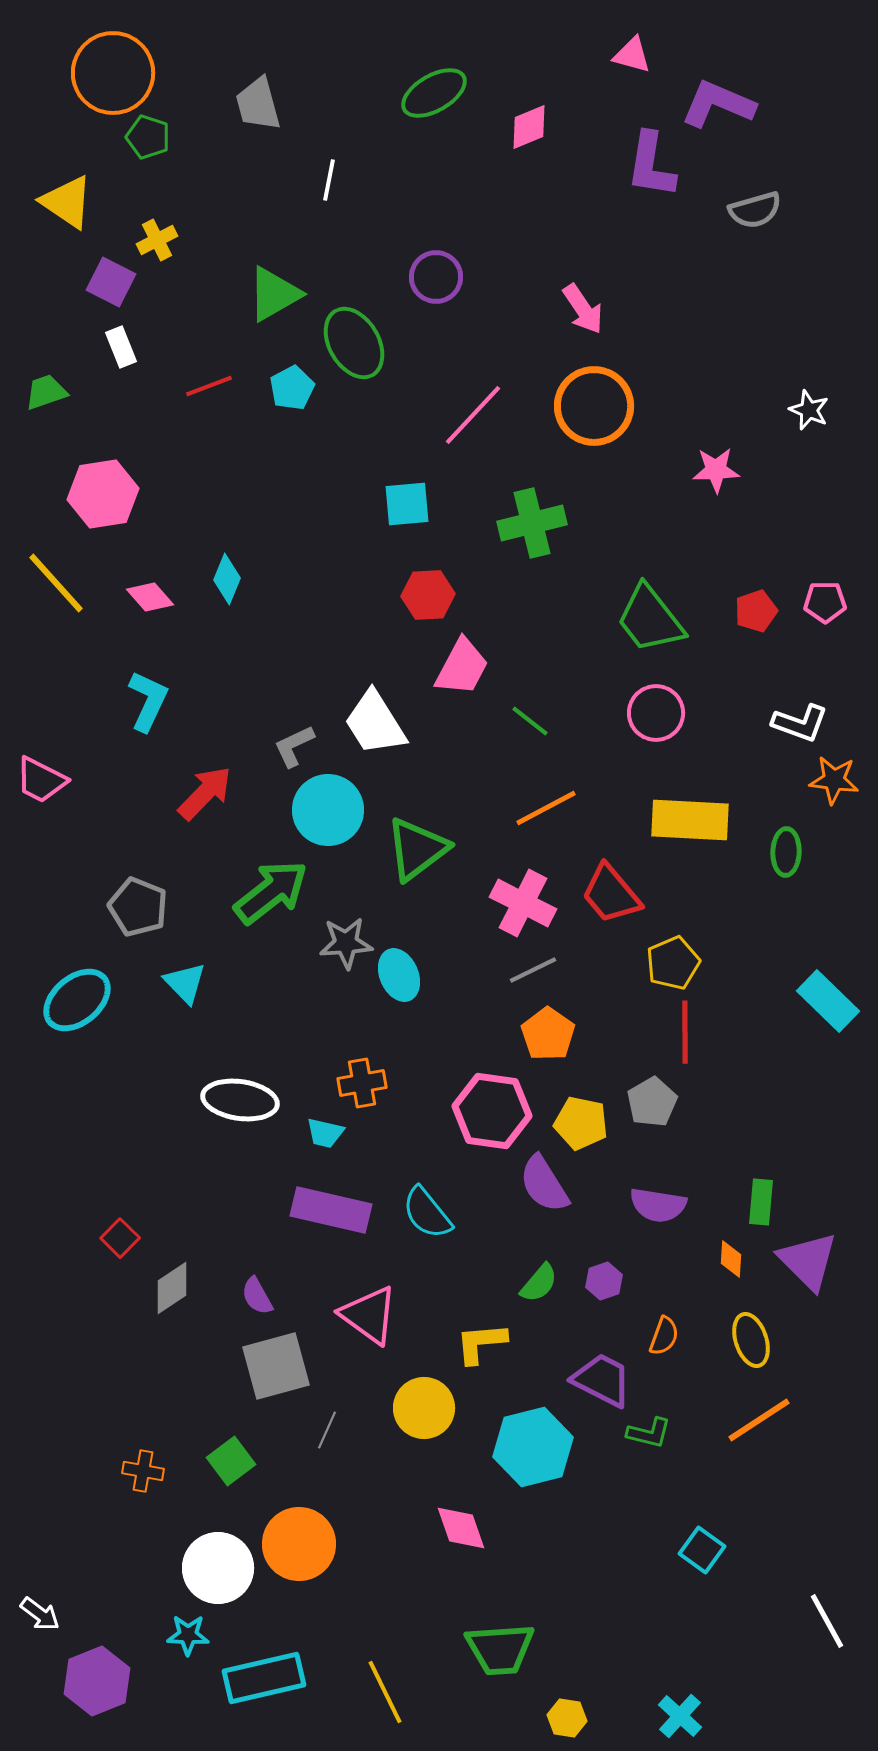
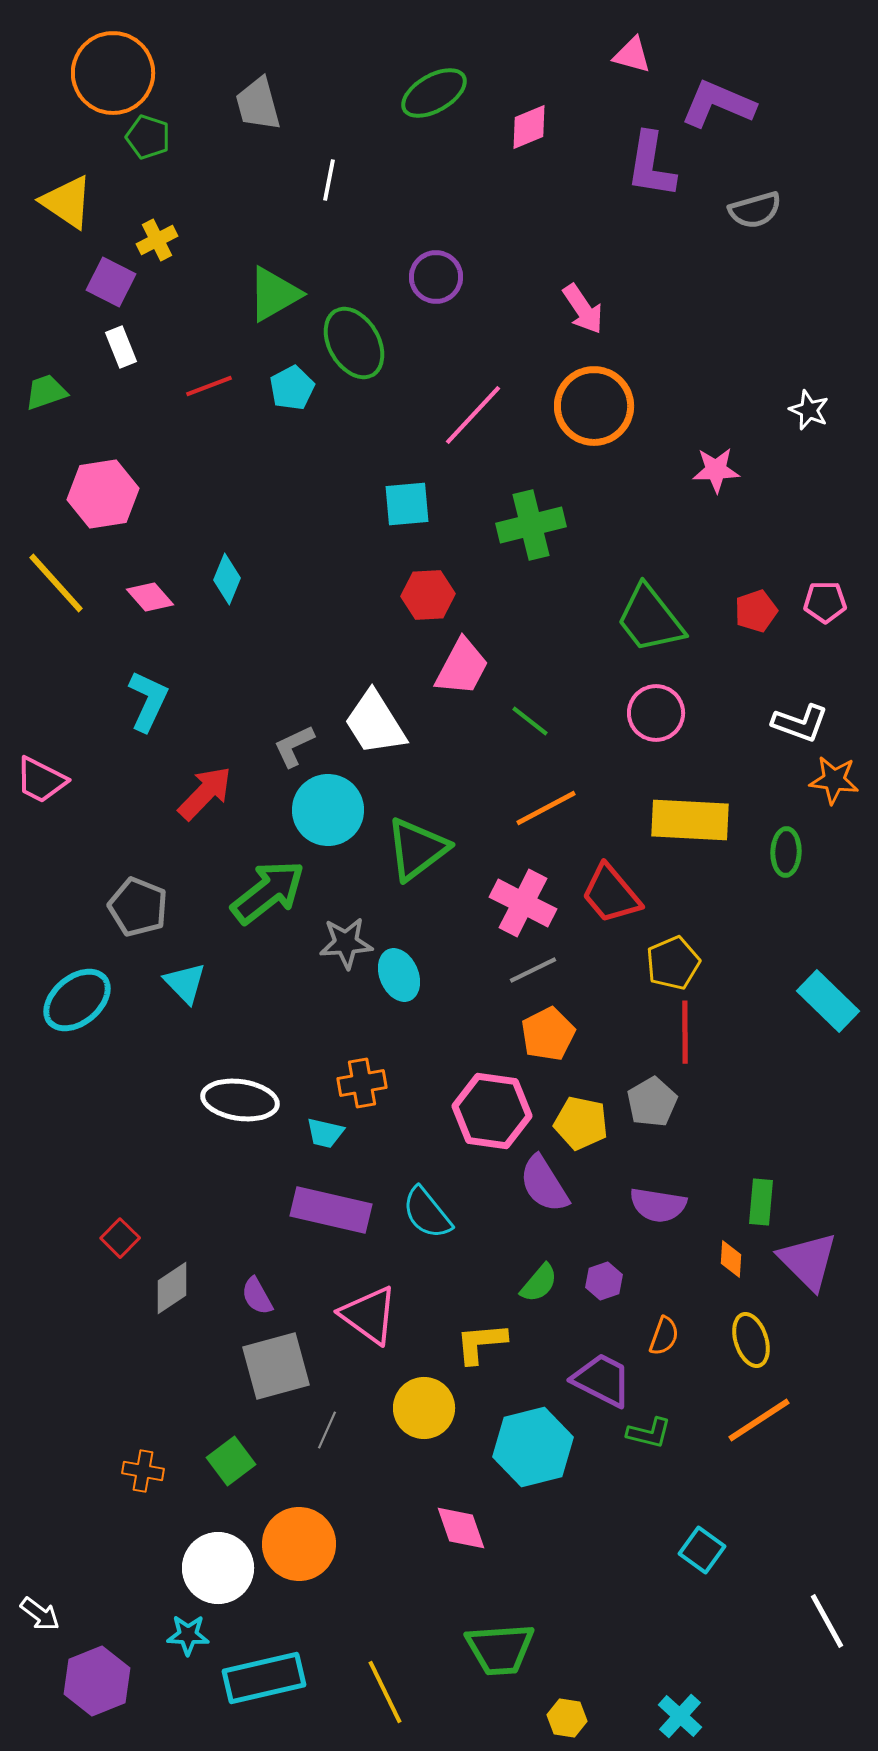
green cross at (532, 523): moved 1 px left, 2 px down
green arrow at (271, 892): moved 3 px left
orange pentagon at (548, 1034): rotated 10 degrees clockwise
